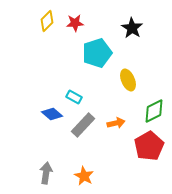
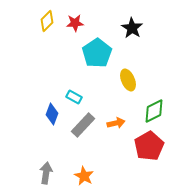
cyan pentagon: rotated 16 degrees counterclockwise
blue diamond: rotated 70 degrees clockwise
